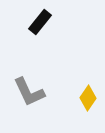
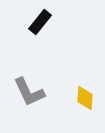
yellow diamond: moved 3 px left; rotated 30 degrees counterclockwise
